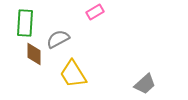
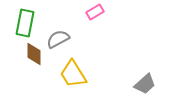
green rectangle: rotated 8 degrees clockwise
